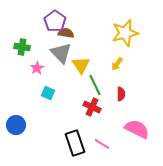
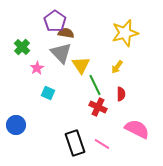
green cross: rotated 35 degrees clockwise
yellow arrow: moved 3 px down
red cross: moved 6 px right
